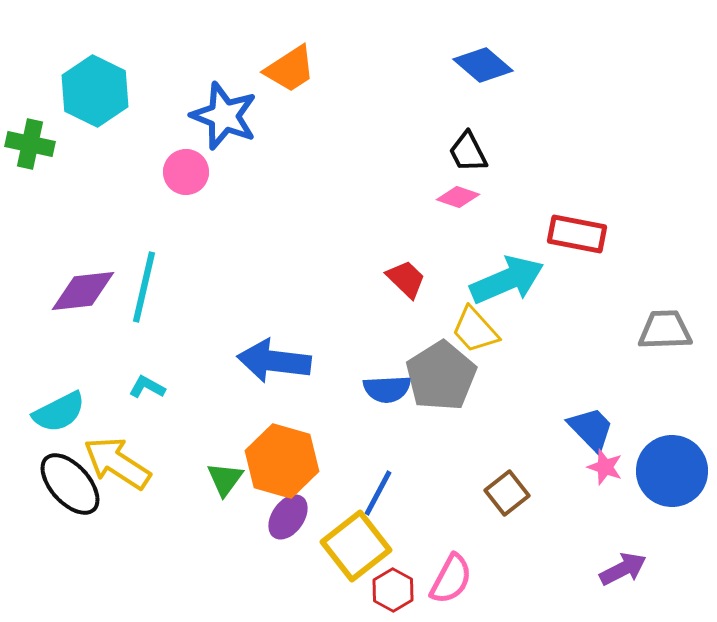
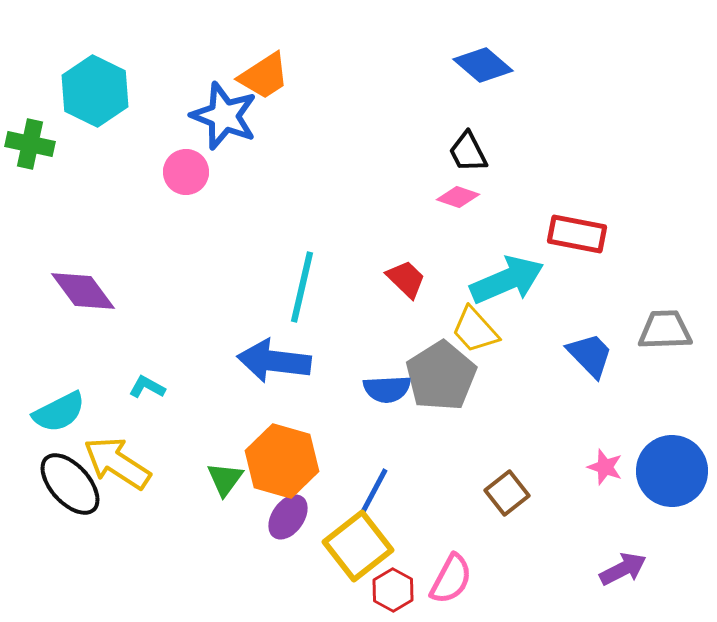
orange trapezoid: moved 26 px left, 7 px down
cyan line: moved 158 px right
purple diamond: rotated 60 degrees clockwise
blue trapezoid: moved 1 px left, 74 px up
blue line: moved 4 px left, 2 px up
yellow square: moved 2 px right
